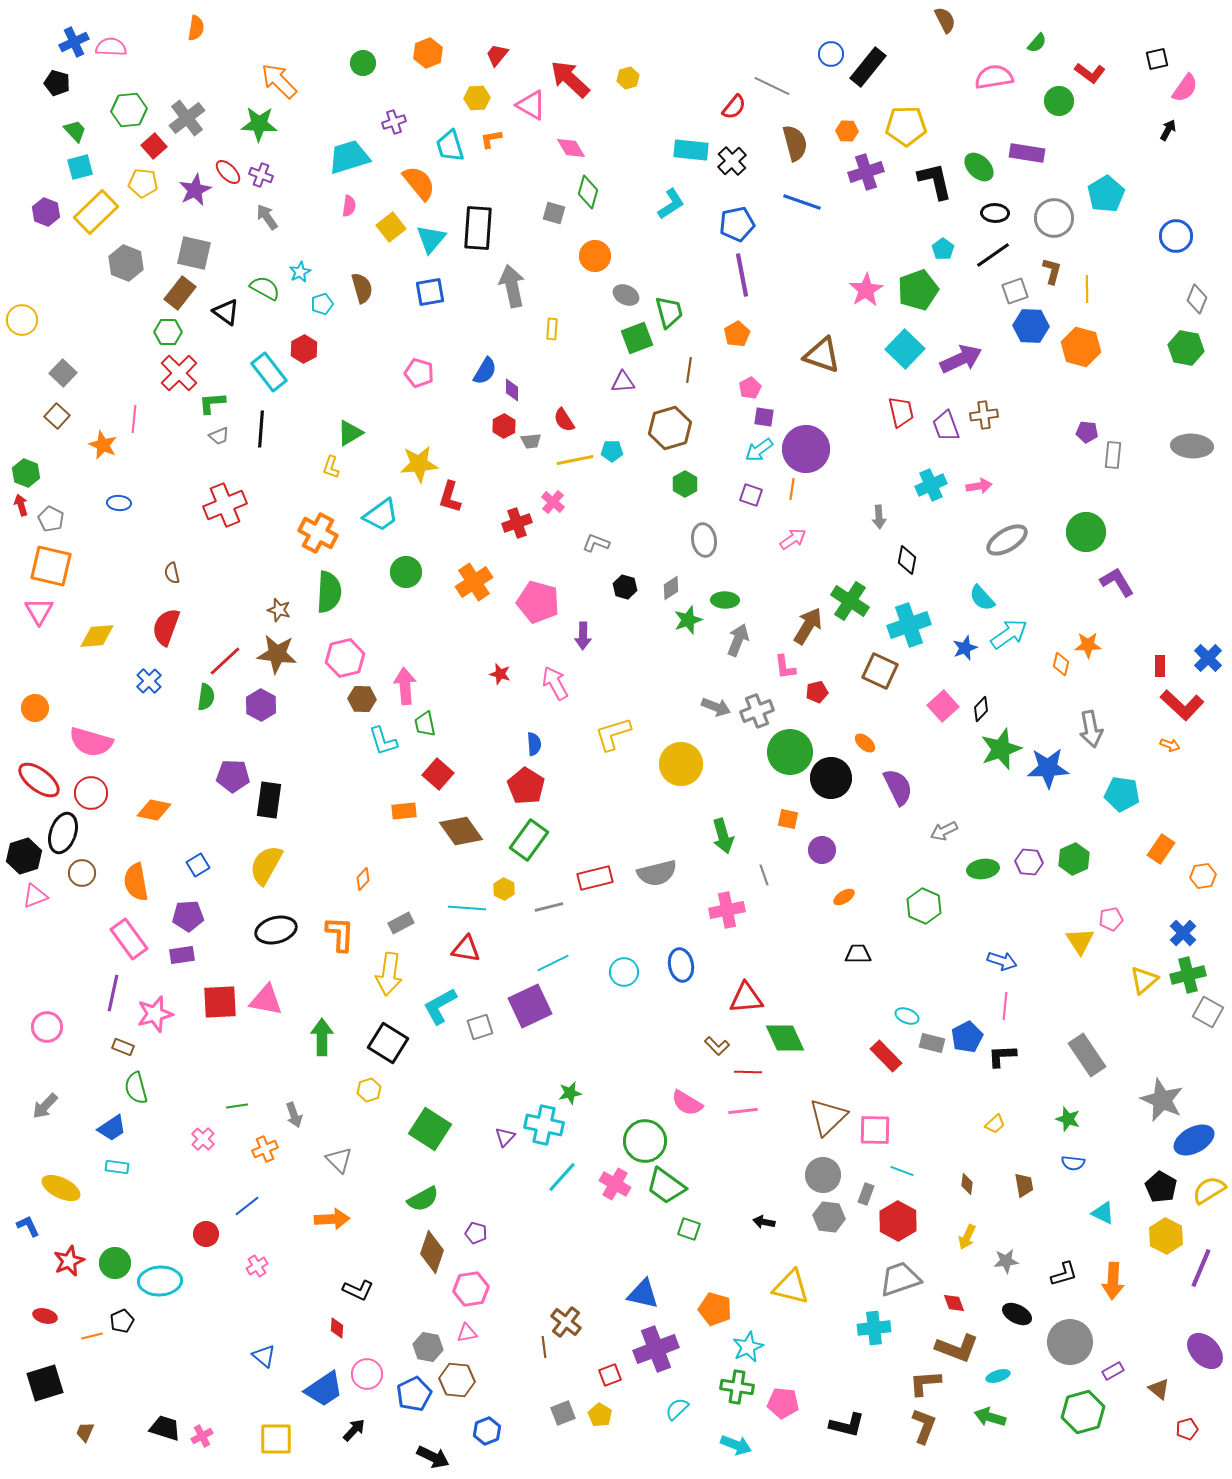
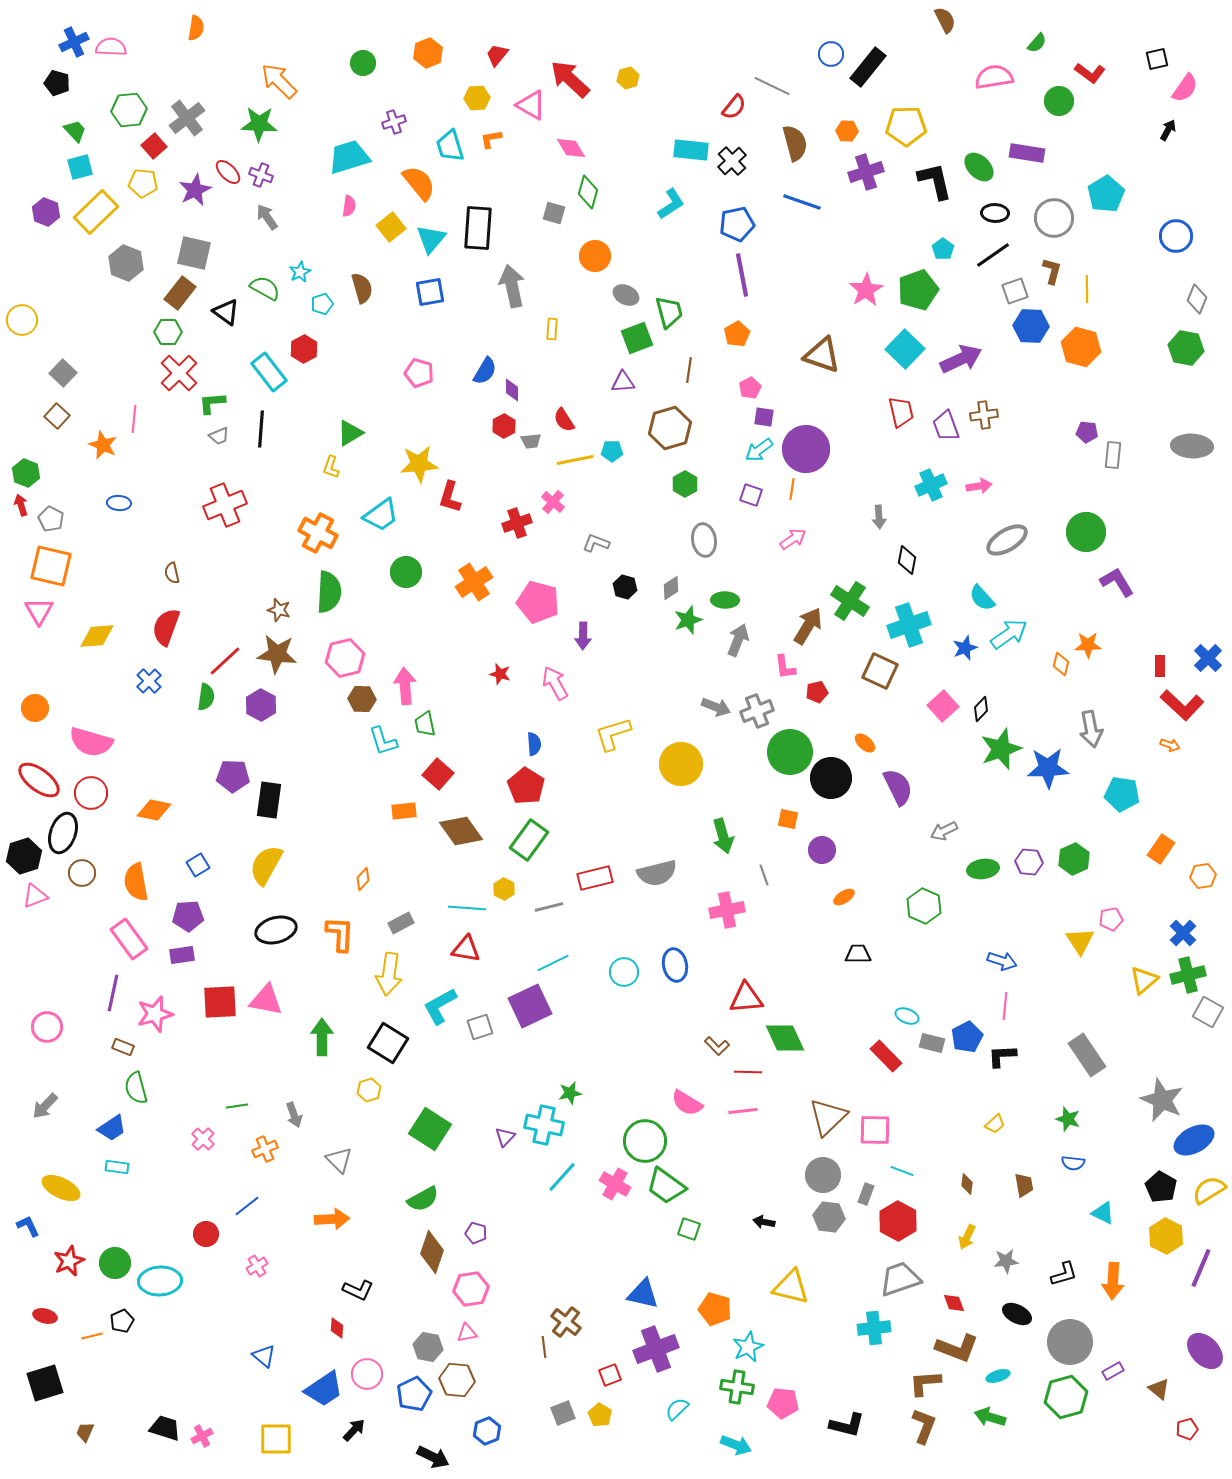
blue ellipse at (681, 965): moved 6 px left
green hexagon at (1083, 1412): moved 17 px left, 15 px up
